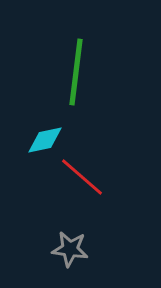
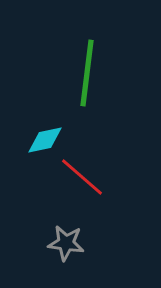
green line: moved 11 px right, 1 px down
gray star: moved 4 px left, 6 px up
